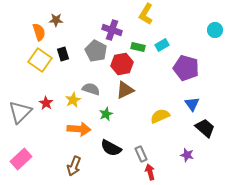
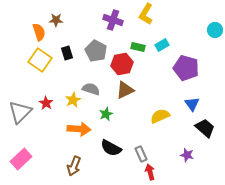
purple cross: moved 1 px right, 10 px up
black rectangle: moved 4 px right, 1 px up
